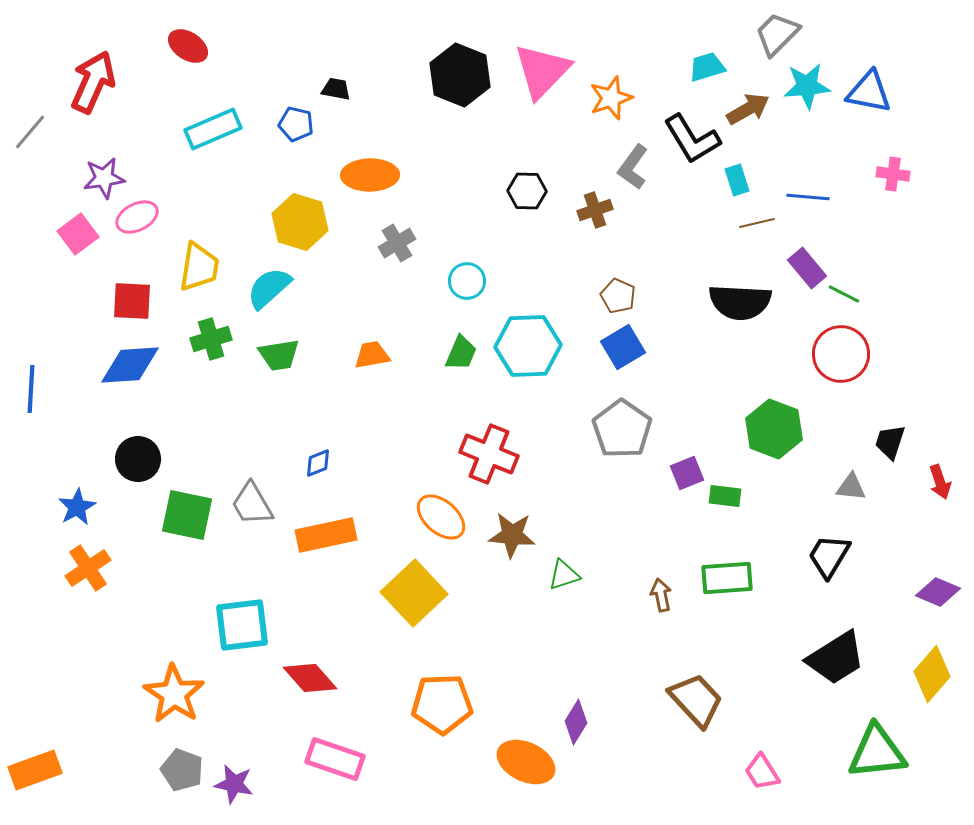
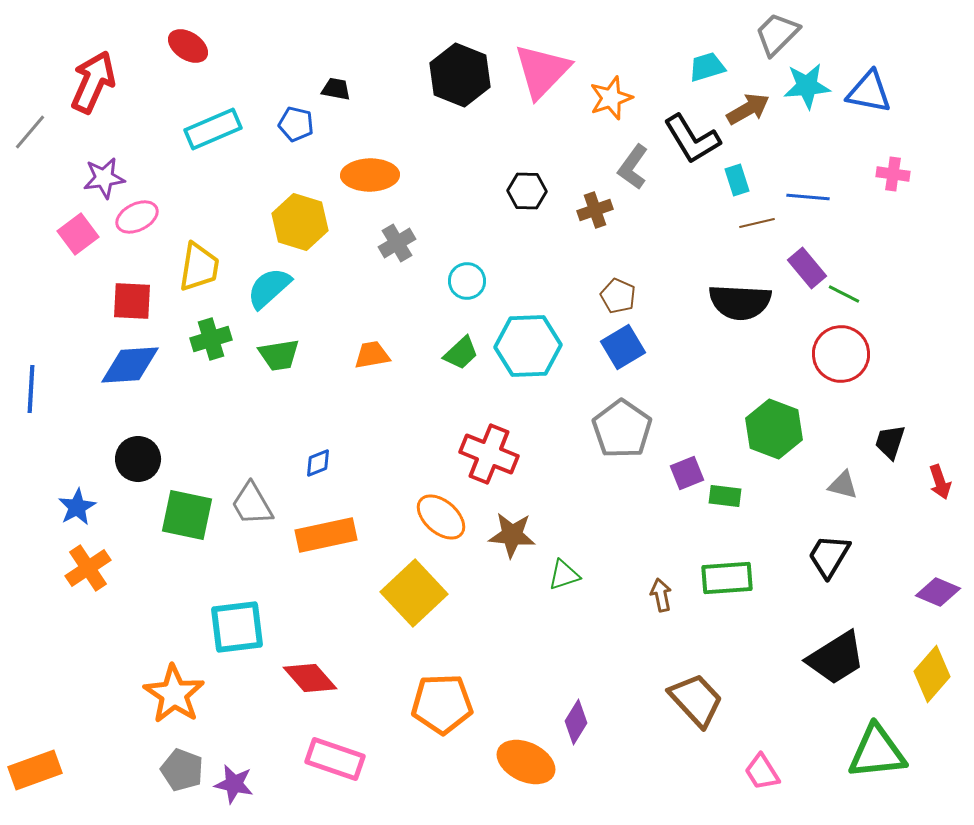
green trapezoid at (461, 353): rotated 24 degrees clockwise
gray triangle at (851, 487): moved 8 px left, 2 px up; rotated 8 degrees clockwise
cyan square at (242, 625): moved 5 px left, 2 px down
